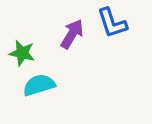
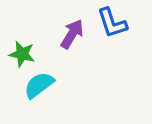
green star: moved 1 px down
cyan semicircle: rotated 20 degrees counterclockwise
